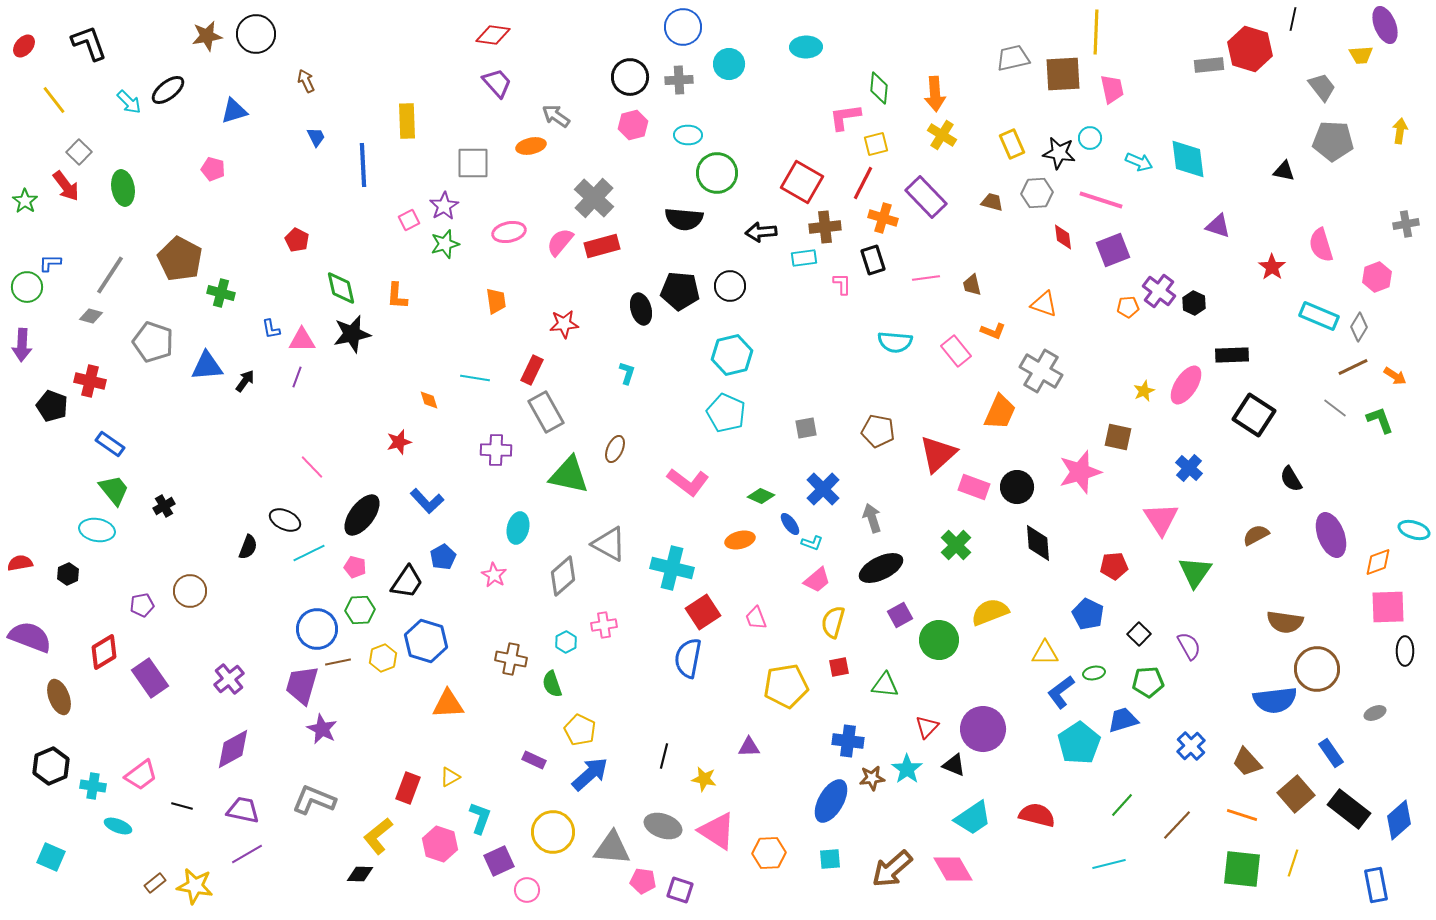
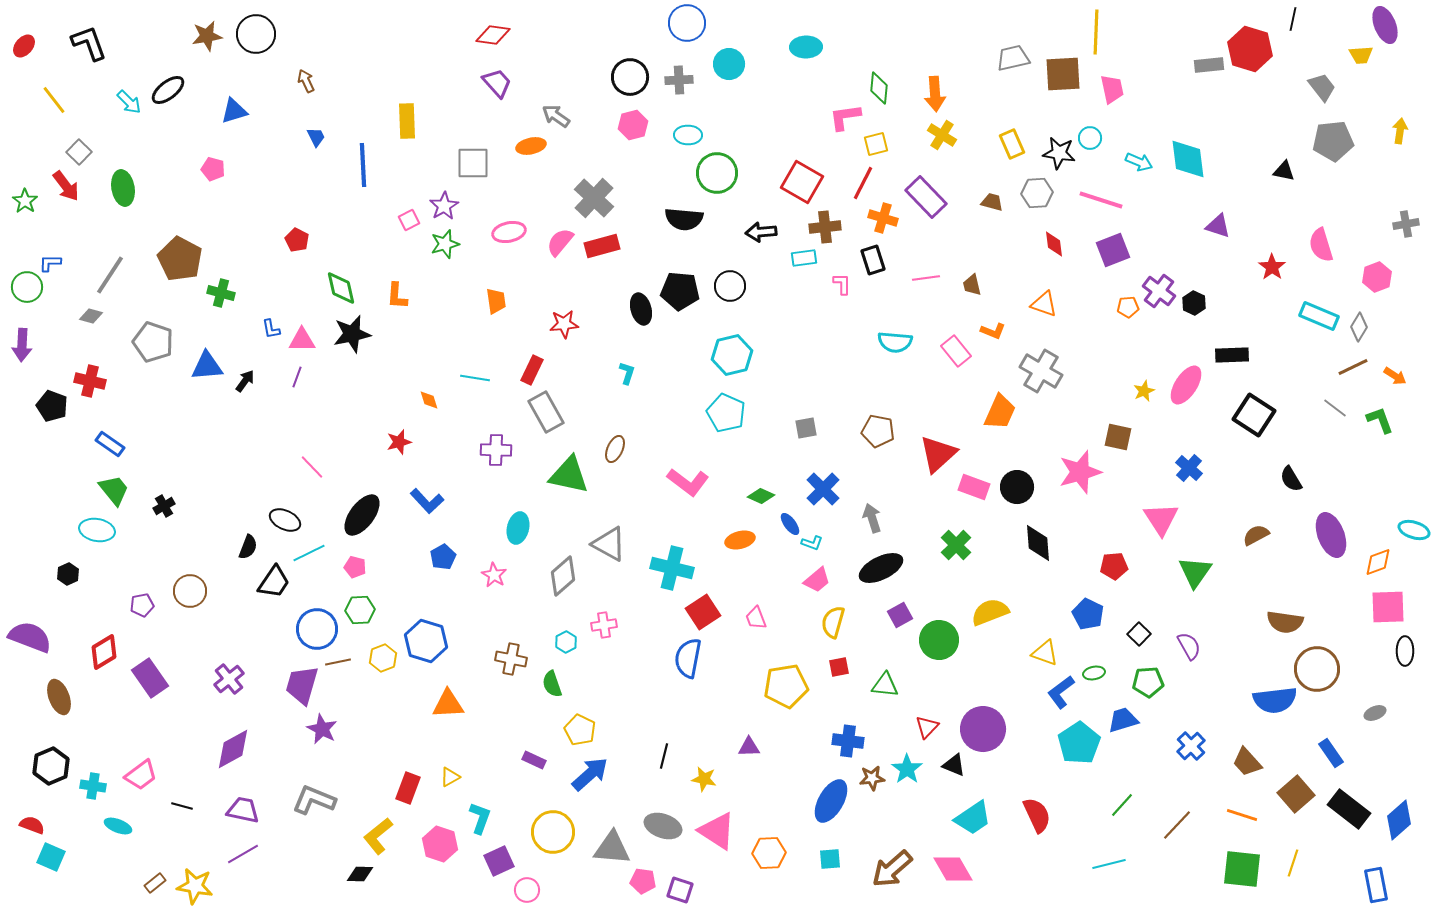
blue circle at (683, 27): moved 4 px right, 4 px up
gray pentagon at (1333, 141): rotated 9 degrees counterclockwise
red diamond at (1063, 237): moved 9 px left, 7 px down
red semicircle at (20, 563): moved 12 px right, 262 px down; rotated 30 degrees clockwise
black trapezoid at (407, 582): moved 133 px left
yellow triangle at (1045, 653): rotated 20 degrees clockwise
red semicircle at (1037, 815): rotated 51 degrees clockwise
purple line at (247, 854): moved 4 px left
